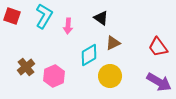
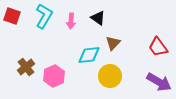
black triangle: moved 3 px left
pink arrow: moved 3 px right, 5 px up
brown triangle: rotated 21 degrees counterclockwise
cyan diamond: rotated 25 degrees clockwise
